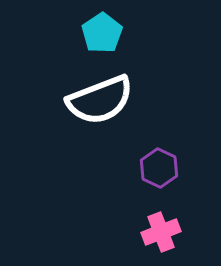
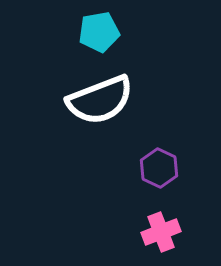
cyan pentagon: moved 3 px left, 1 px up; rotated 24 degrees clockwise
